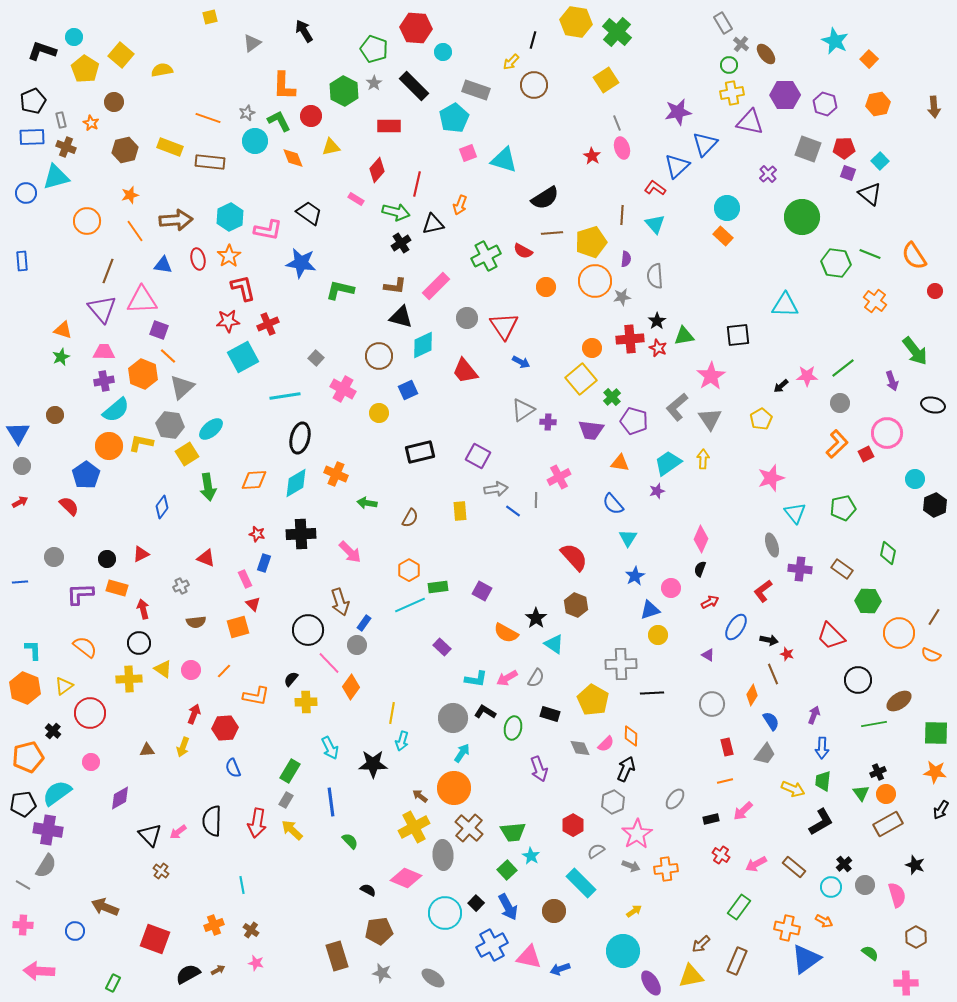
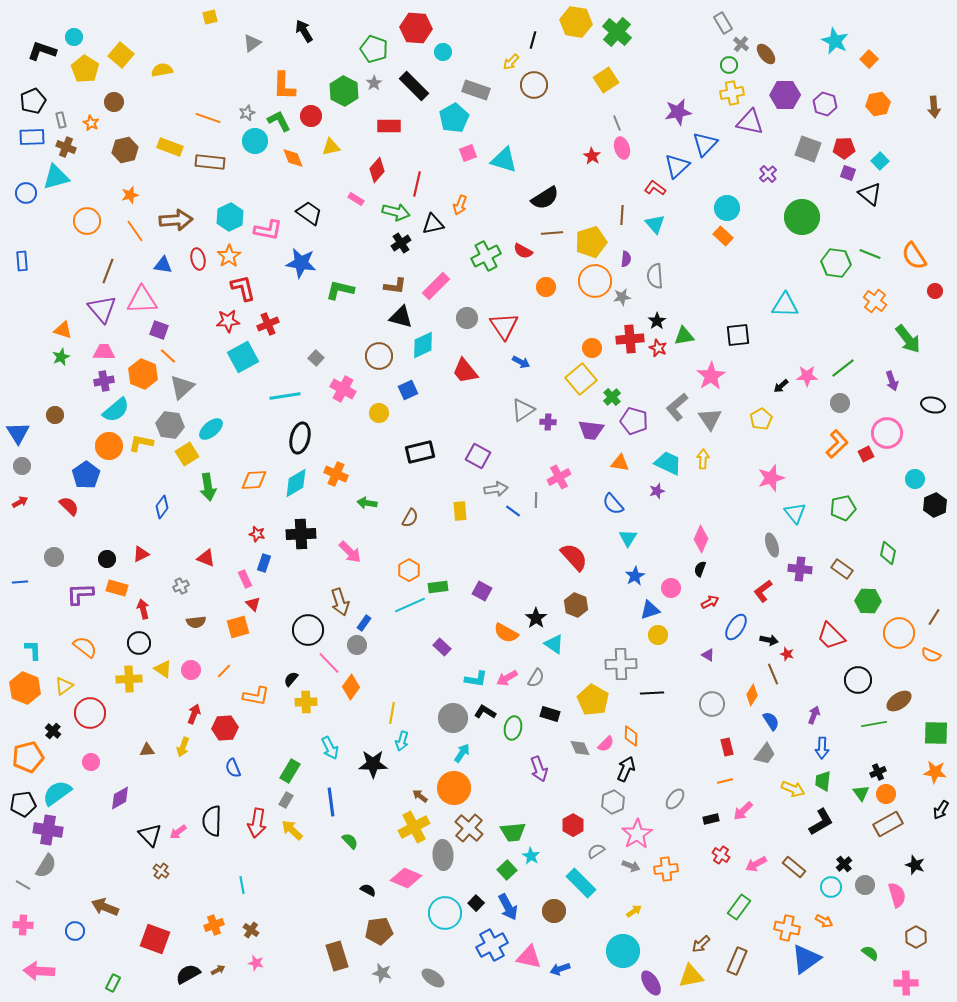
green arrow at (915, 351): moved 7 px left, 12 px up
cyan trapezoid at (668, 463): rotated 60 degrees clockwise
